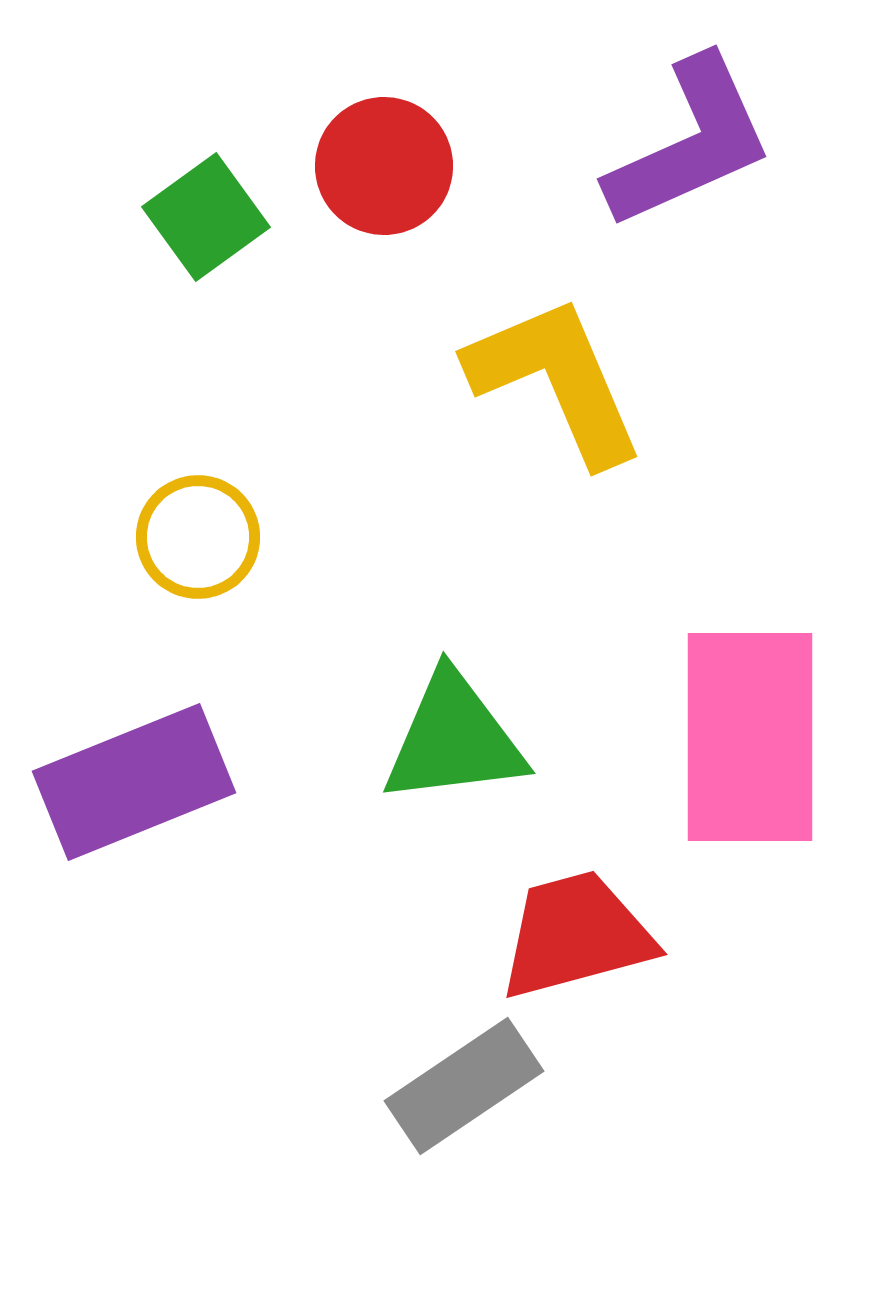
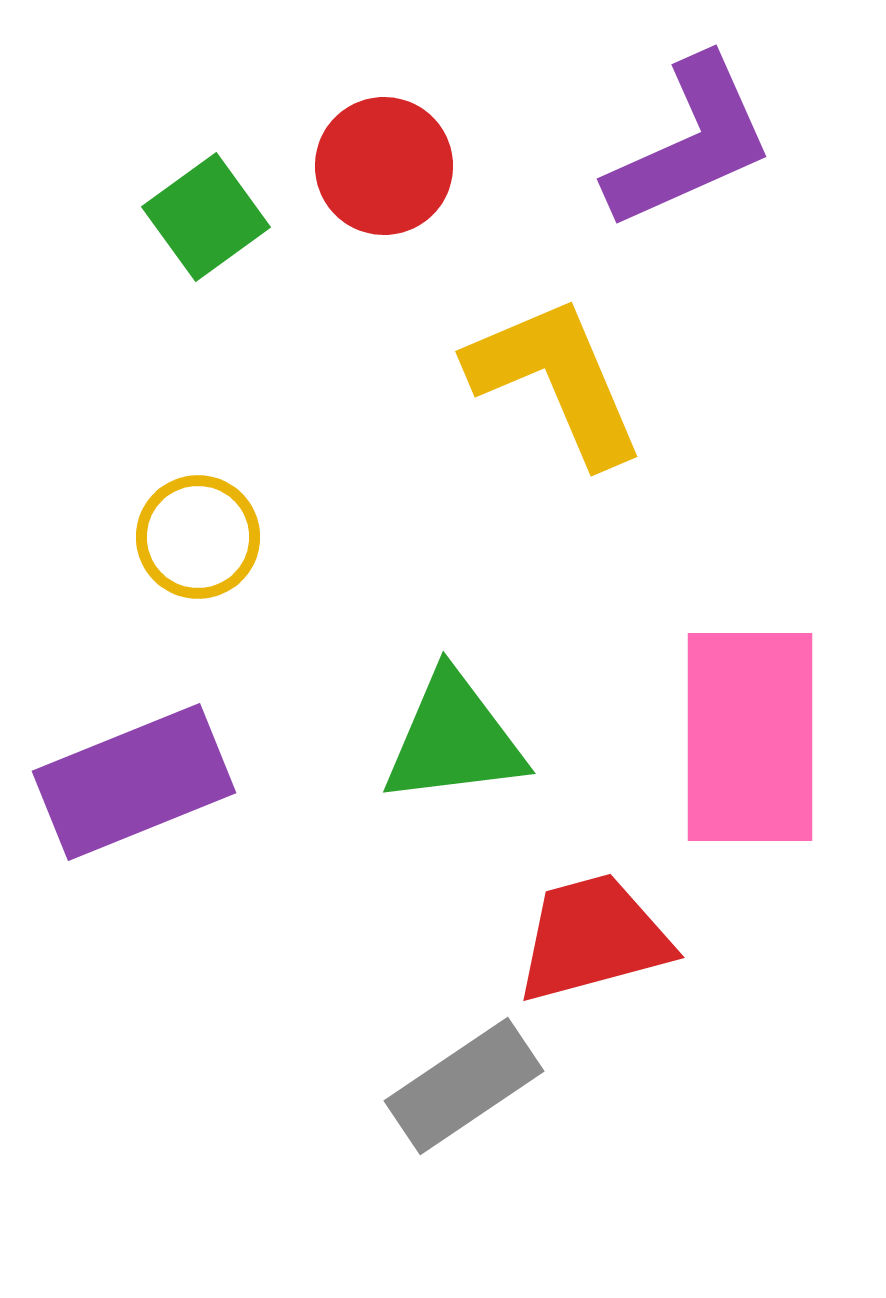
red trapezoid: moved 17 px right, 3 px down
